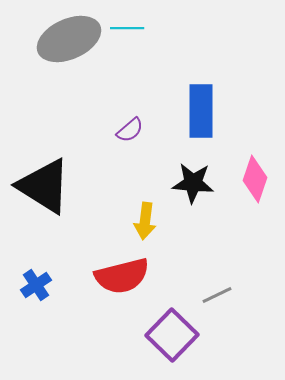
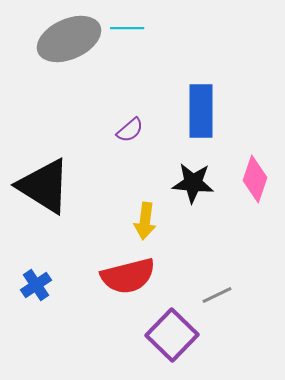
red semicircle: moved 6 px right
